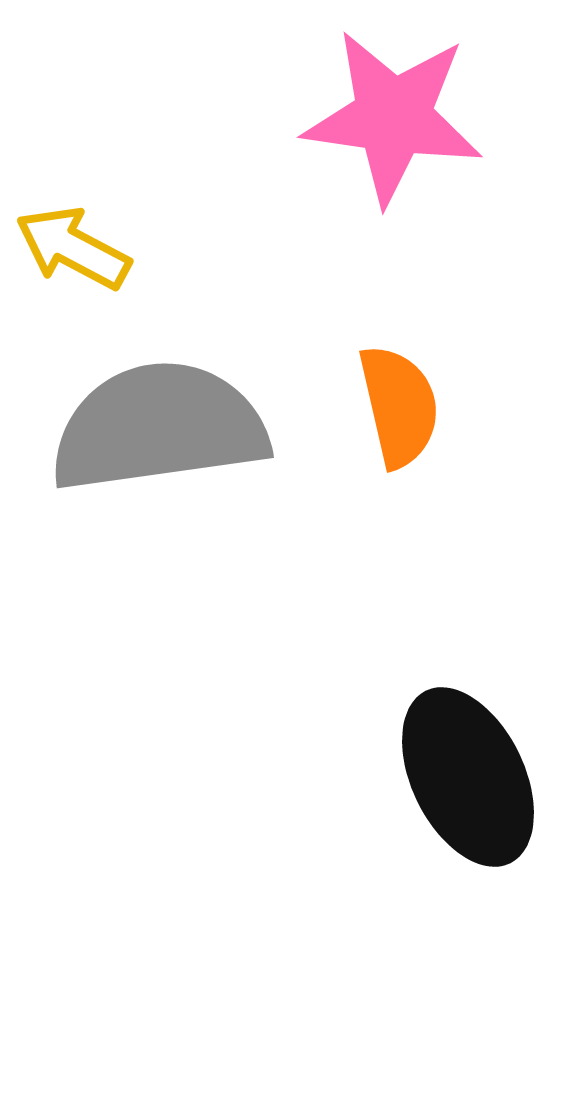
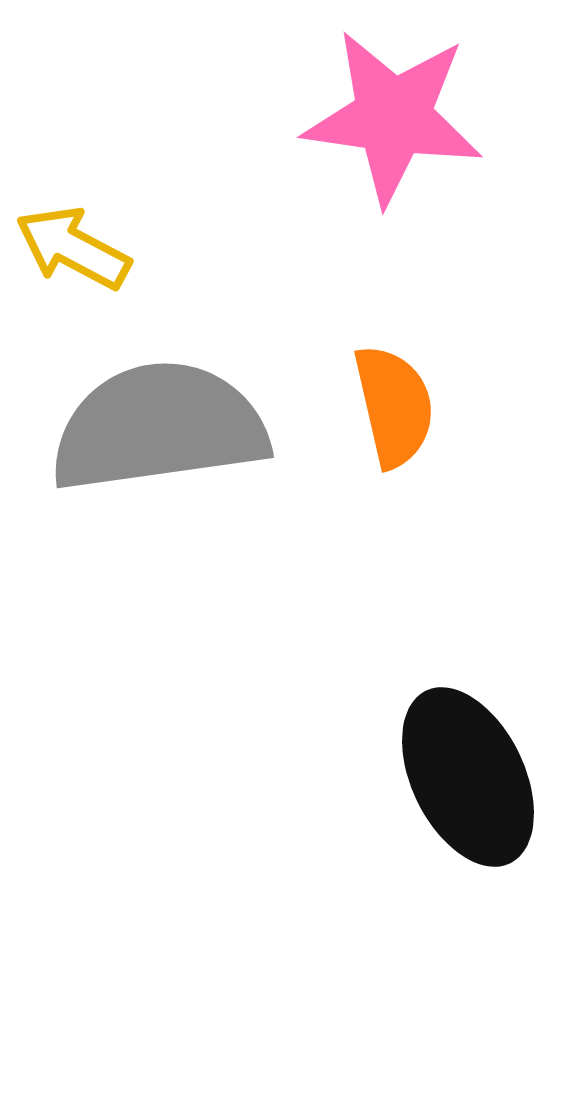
orange semicircle: moved 5 px left
